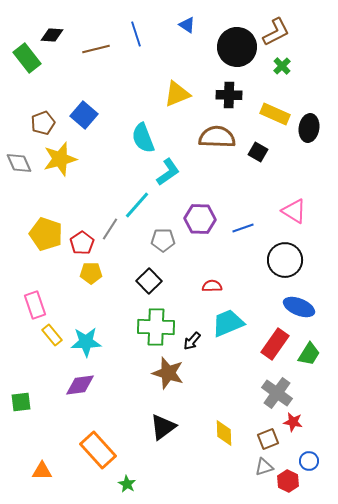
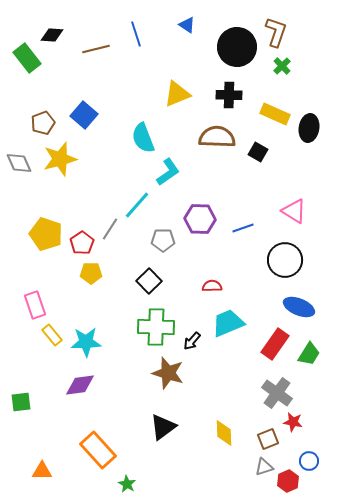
brown L-shape at (276, 32): rotated 44 degrees counterclockwise
red hexagon at (288, 481): rotated 10 degrees clockwise
